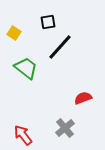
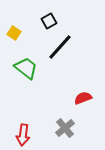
black square: moved 1 px right, 1 px up; rotated 21 degrees counterclockwise
red arrow: rotated 135 degrees counterclockwise
